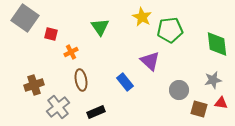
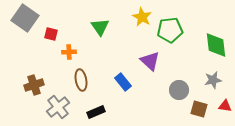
green diamond: moved 1 px left, 1 px down
orange cross: moved 2 px left; rotated 24 degrees clockwise
blue rectangle: moved 2 px left
red triangle: moved 4 px right, 3 px down
